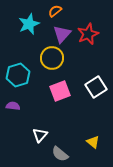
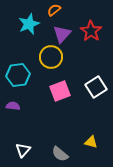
orange semicircle: moved 1 px left, 1 px up
red star: moved 3 px right, 3 px up; rotated 15 degrees counterclockwise
yellow circle: moved 1 px left, 1 px up
cyan hexagon: rotated 10 degrees clockwise
white triangle: moved 17 px left, 15 px down
yellow triangle: moved 2 px left; rotated 24 degrees counterclockwise
